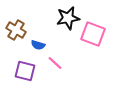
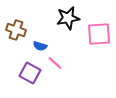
brown cross: rotated 12 degrees counterclockwise
pink square: moved 6 px right; rotated 25 degrees counterclockwise
blue semicircle: moved 2 px right, 1 px down
purple square: moved 5 px right, 2 px down; rotated 15 degrees clockwise
